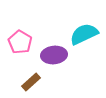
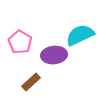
cyan semicircle: moved 4 px left, 1 px down
